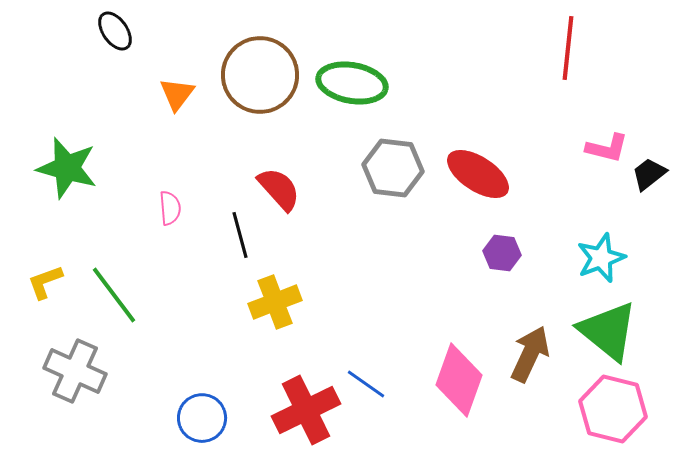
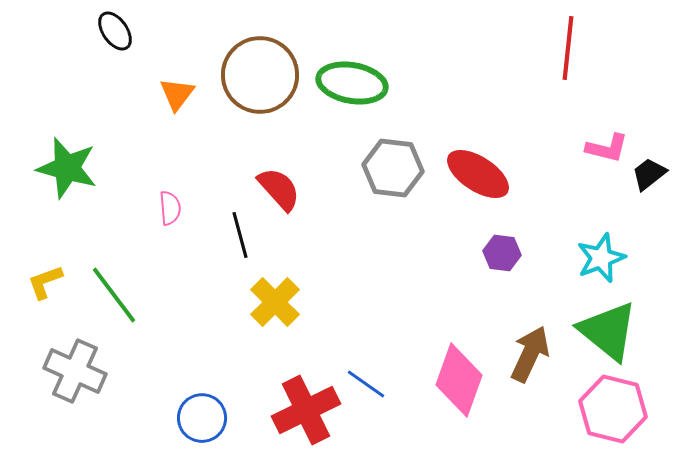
yellow cross: rotated 24 degrees counterclockwise
